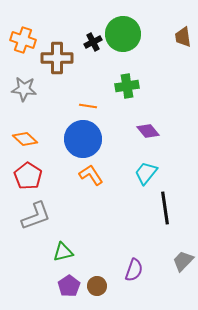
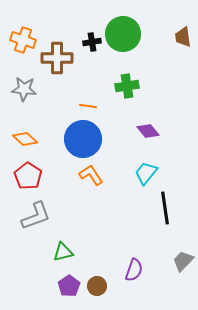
black cross: moved 1 px left; rotated 18 degrees clockwise
